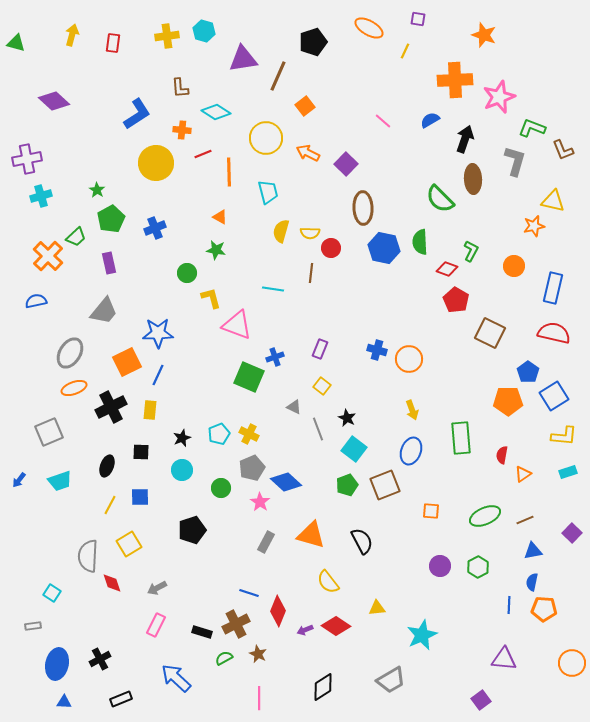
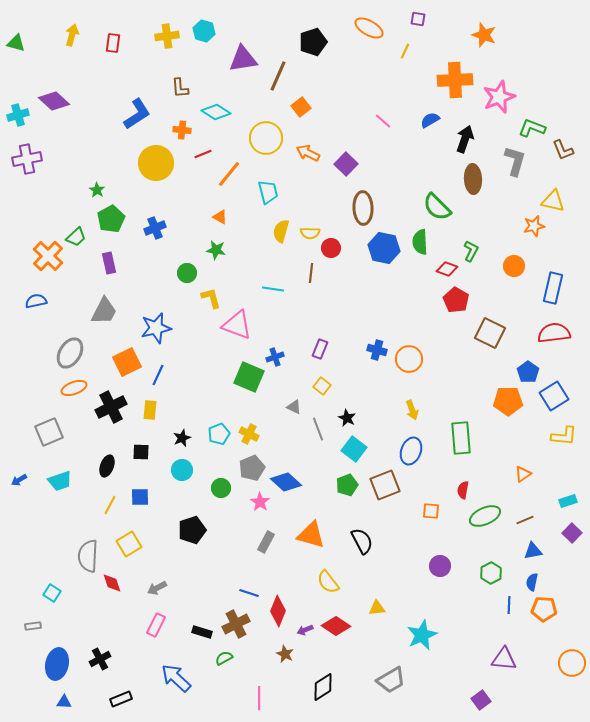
orange square at (305, 106): moved 4 px left, 1 px down
orange line at (229, 172): moved 2 px down; rotated 40 degrees clockwise
cyan cross at (41, 196): moved 23 px left, 81 px up
green semicircle at (440, 199): moved 3 px left, 8 px down
gray trapezoid at (104, 311): rotated 12 degrees counterclockwise
blue star at (158, 333): moved 2 px left, 5 px up; rotated 12 degrees counterclockwise
red semicircle at (554, 333): rotated 20 degrees counterclockwise
red semicircle at (502, 455): moved 39 px left, 35 px down
cyan rectangle at (568, 472): moved 29 px down
blue arrow at (19, 480): rotated 21 degrees clockwise
green hexagon at (478, 567): moved 13 px right, 6 px down
brown star at (258, 654): moved 27 px right
